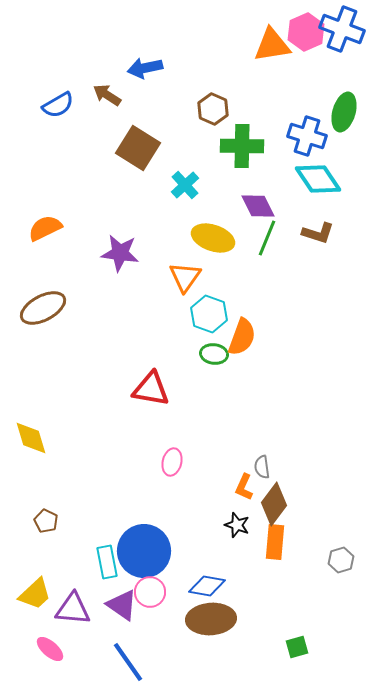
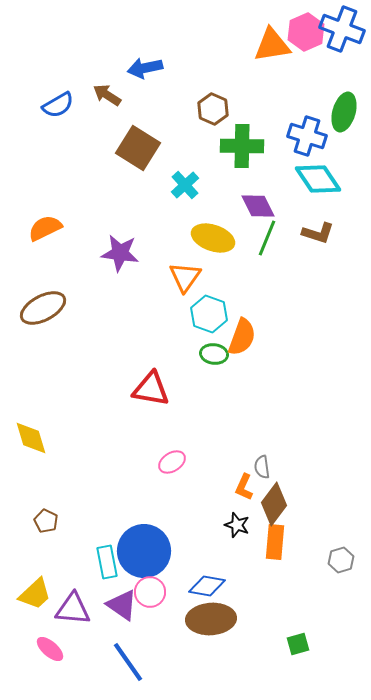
pink ellipse at (172, 462): rotated 44 degrees clockwise
green square at (297, 647): moved 1 px right, 3 px up
